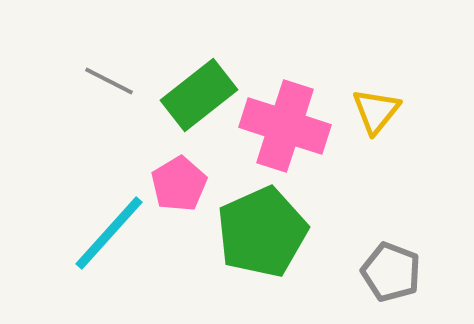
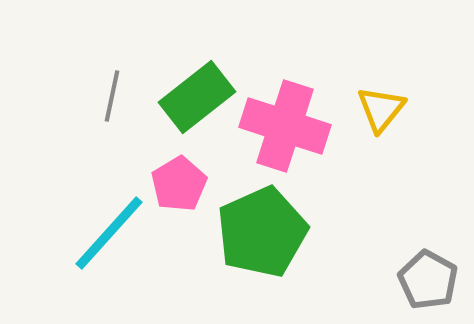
gray line: moved 3 px right, 15 px down; rotated 75 degrees clockwise
green rectangle: moved 2 px left, 2 px down
yellow triangle: moved 5 px right, 2 px up
gray pentagon: moved 37 px right, 8 px down; rotated 8 degrees clockwise
